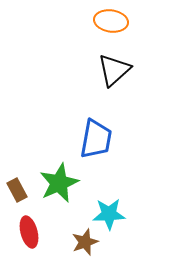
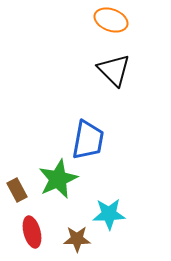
orange ellipse: moved 1 px up; rotated 12 degrees clockwise
black triangle: rotated 33 degrees counterclockwise
blue trapezoid: moved 8 px left, 1 px down
green star: moved 1 px left, 4 px up
red ellipse: moved 3 px right
brown star: moved 8 px left, 3 px up; rotated 20 degrees clockwise
